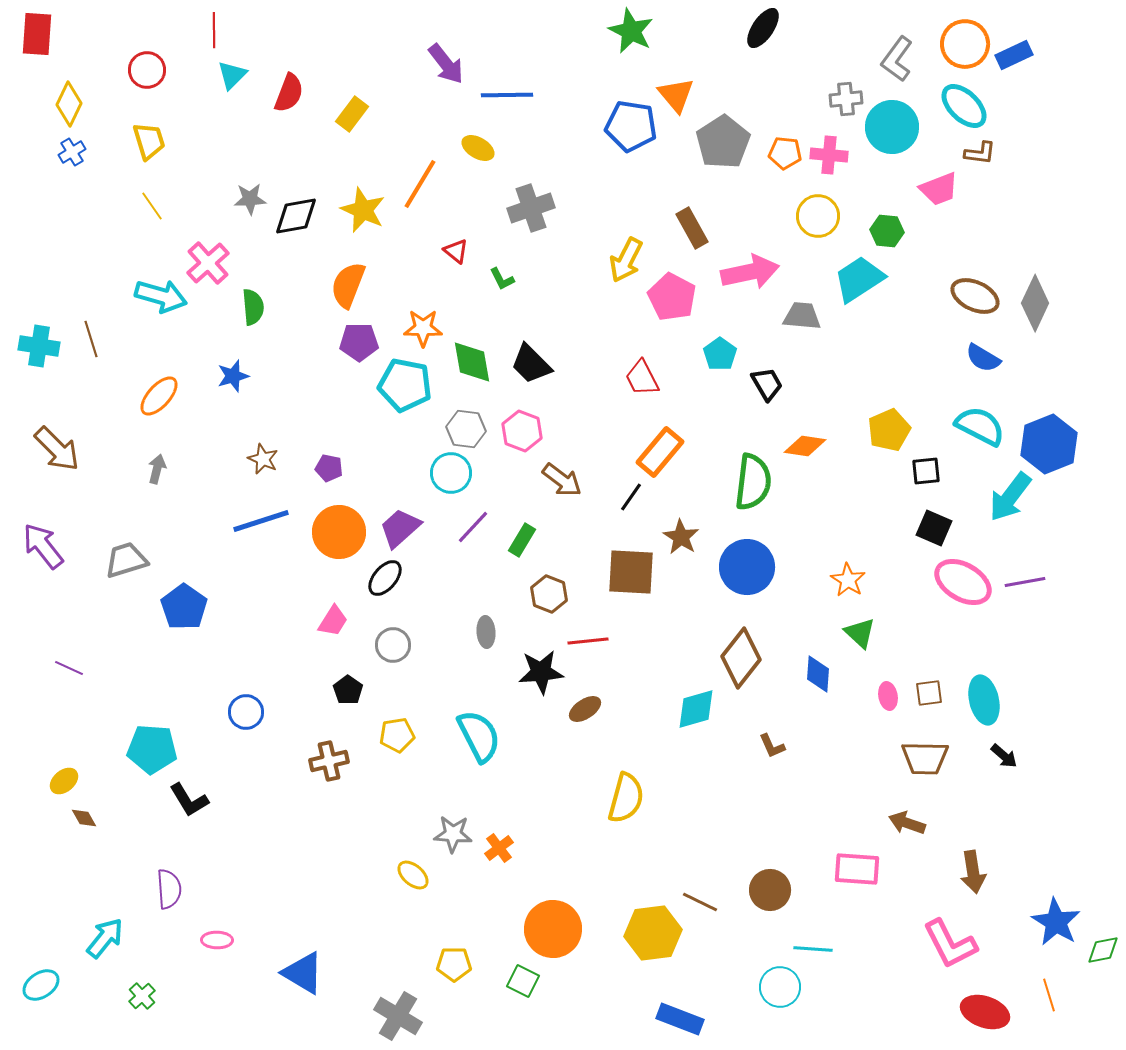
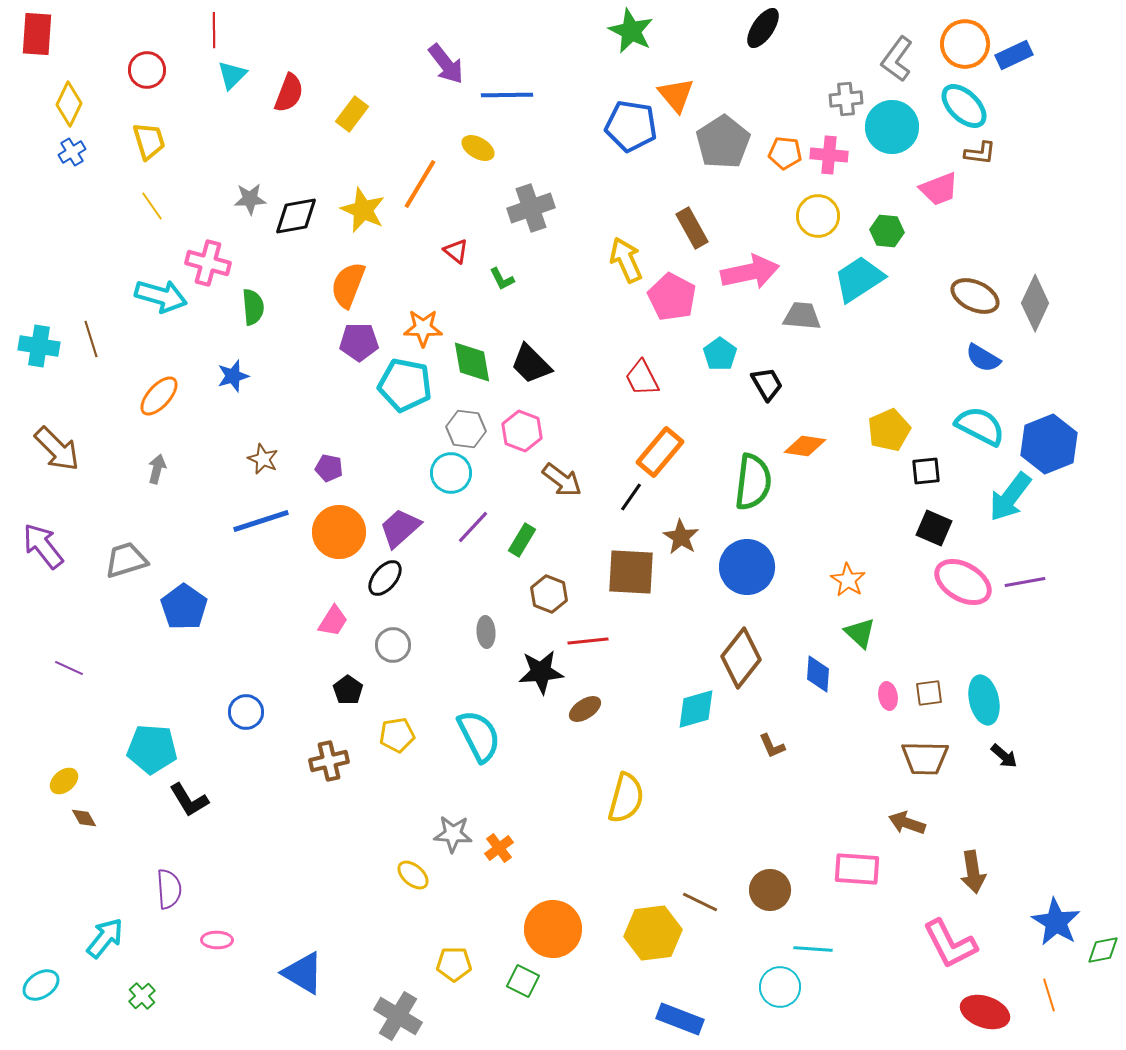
yellow arrow at (626, 260): rotated 129 degrees clockwise
pink cross at (208, 263): rotated 33 degrees counterclockwise
